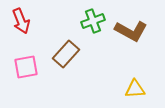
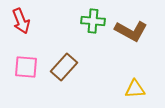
green cross: rotated 25 degrees clockwise
brown rectangle: moved 2 px left, 13 px down
pink square: rotated 15 degrees clockwise
